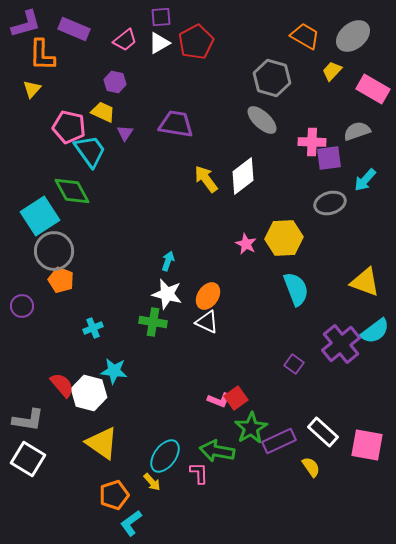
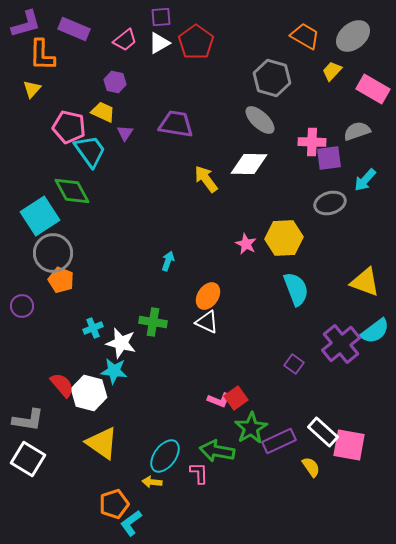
red pentagon at (196, 42): rotated 8 degrees counterclockwise
gray ellipse at (262, 120): moved 2 px left
white diamond at (243, 176): moved 6 px right, 12 px up; rotated 39 degrees clockwise
gray circle at (54, 251): moved 1 px left, 2 px down
white star at (167, 294): moved 46 px left, 49 px down
pink square at (367, 445): moved 18 px left
yellow arrow at (152, 482): rotated 138 degrees clockwise
orange pentagon at (114, 495): moved 9 px down
